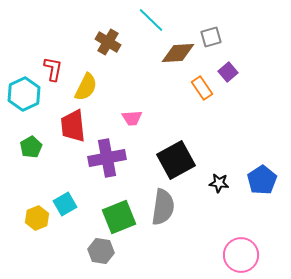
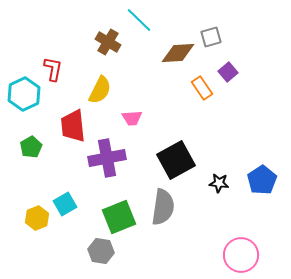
cyan line: moved 12 px left
yellow semicircle: moved 14 px right, 3 px down
